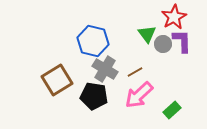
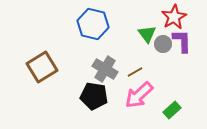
blue hexagon: moved 17 px up
brown square: moved 15 px left, 13 px up
